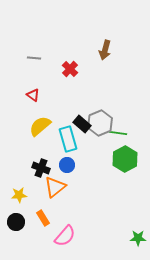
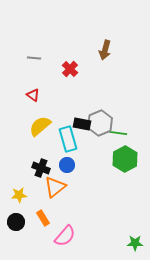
black rectangle: rotated 30 degrees counterclockwise
green star: moved 3 px left, 5 px down
